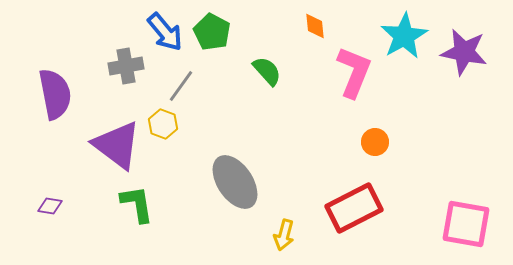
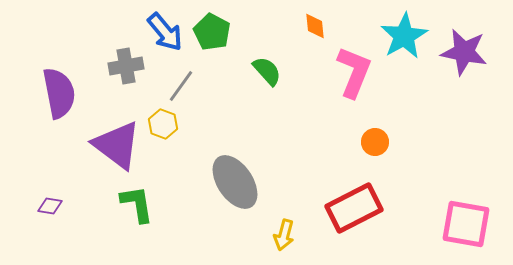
purple semicircle: moved 4 px right, 1 px up
